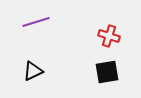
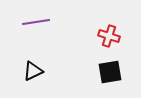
purple line: rotated 8 degrees clockwise
black square: moved 3 px right
